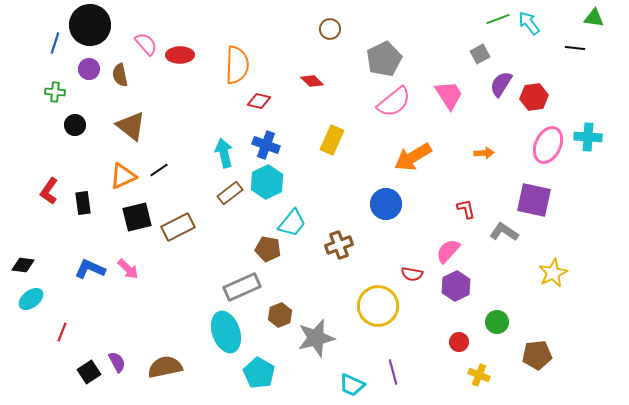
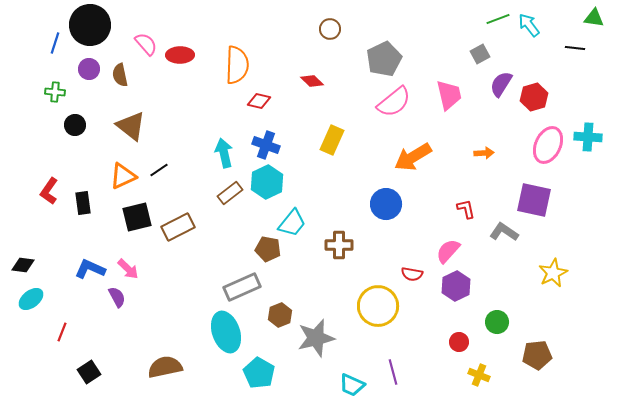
cyan arrow at (529, 23): moved 2 px down
pink trapezoid at (449, 95): rotated 20 degrees clockwise
red hexagon at (534, 97): rotated 8 degrees counterclockwise
brown cross at (339, 245): rotated 20 degrees clockwise
purple semicircle at (117, 362): moved 65 px up
